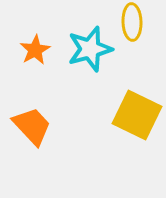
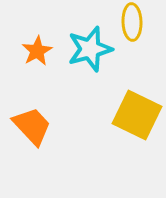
orange star: moved 2 px right, 1 px down
